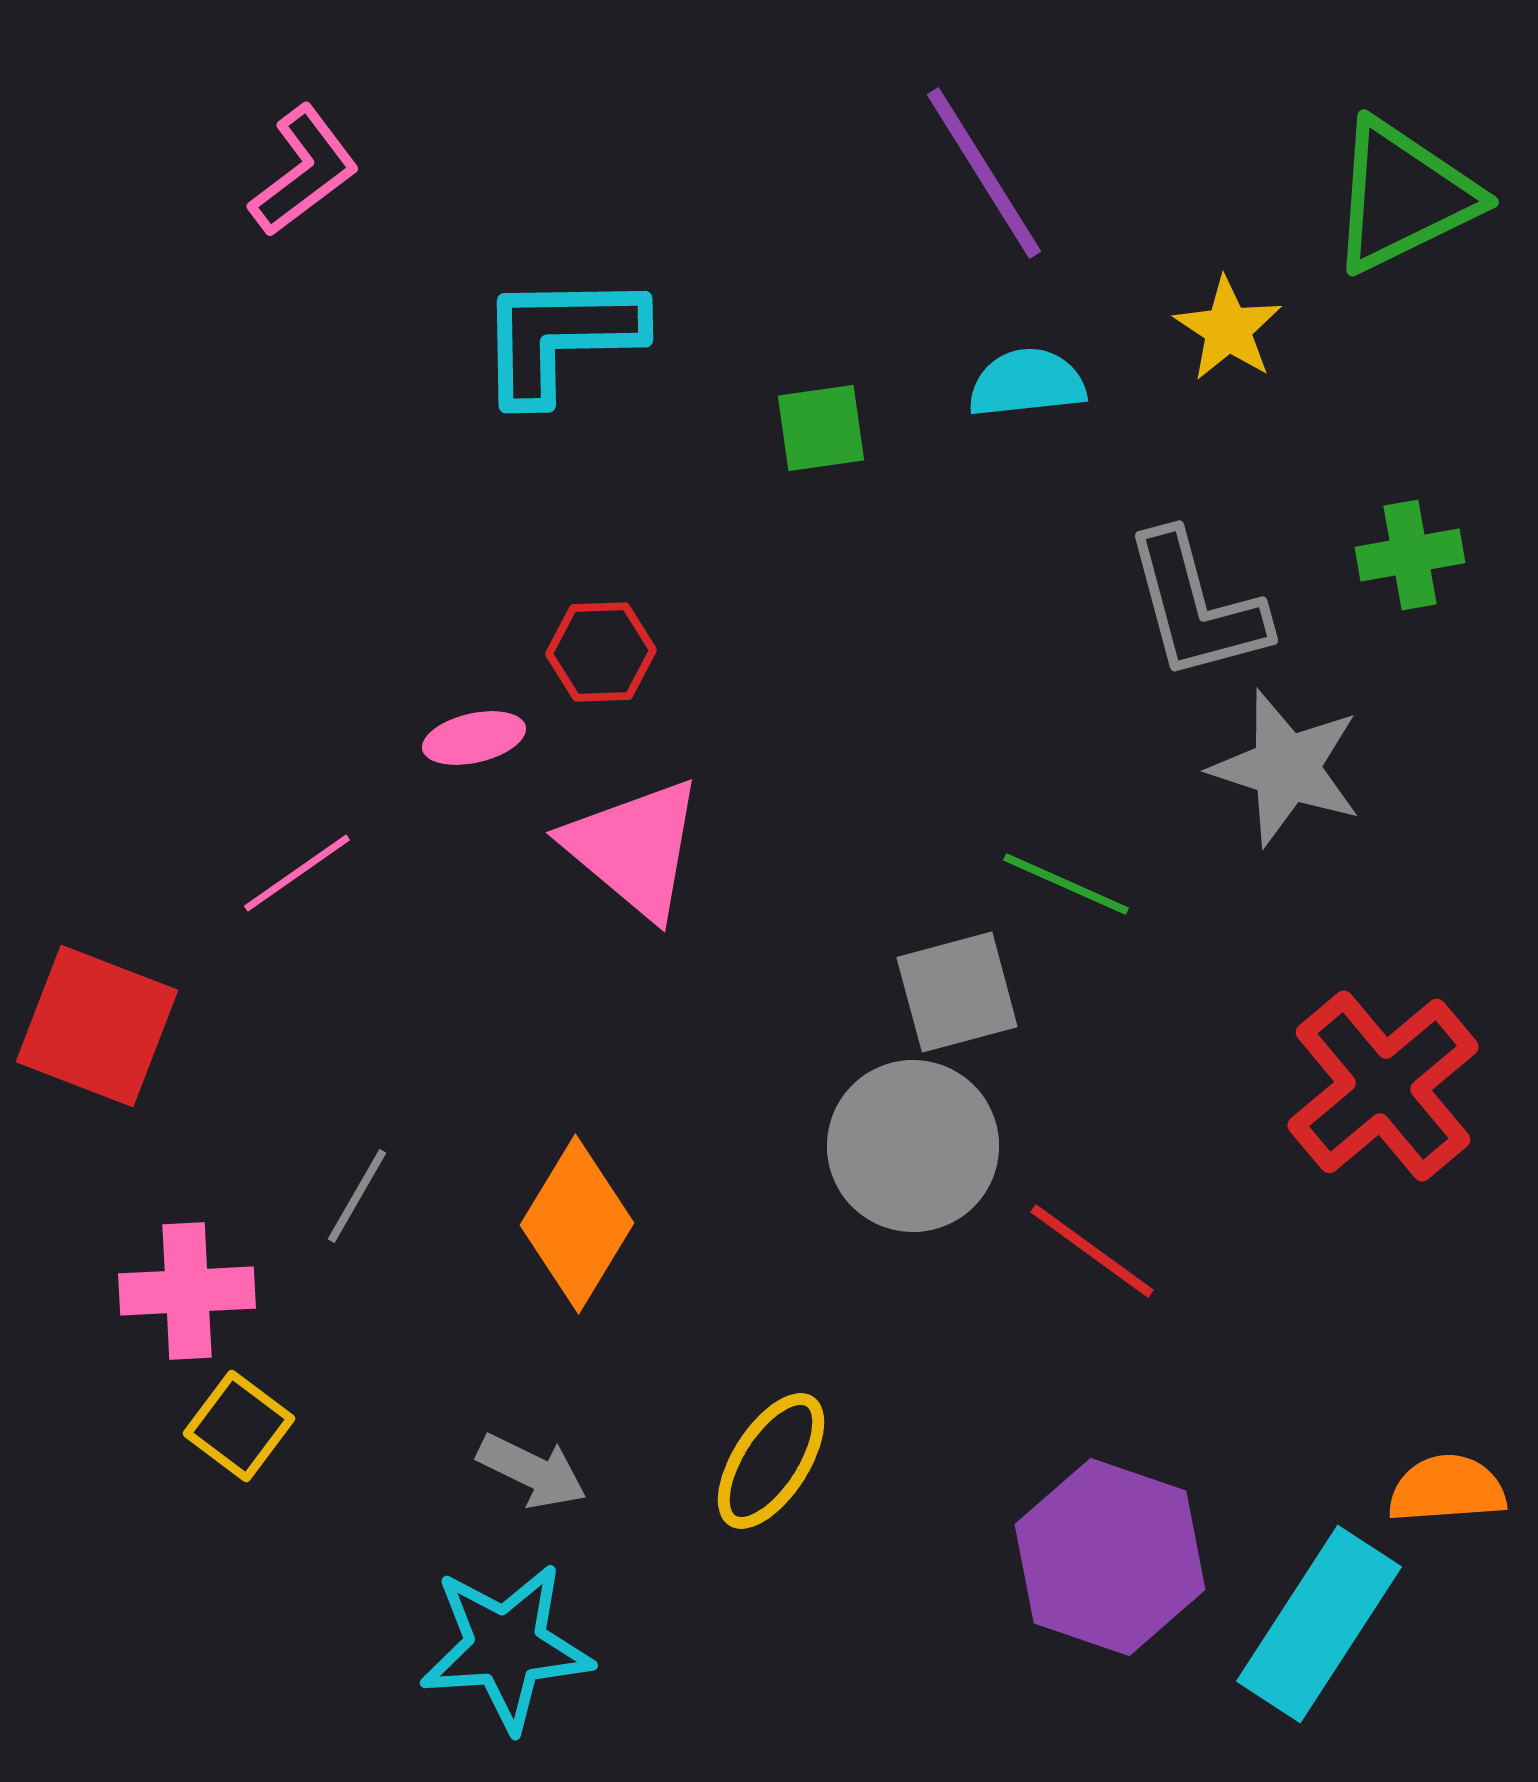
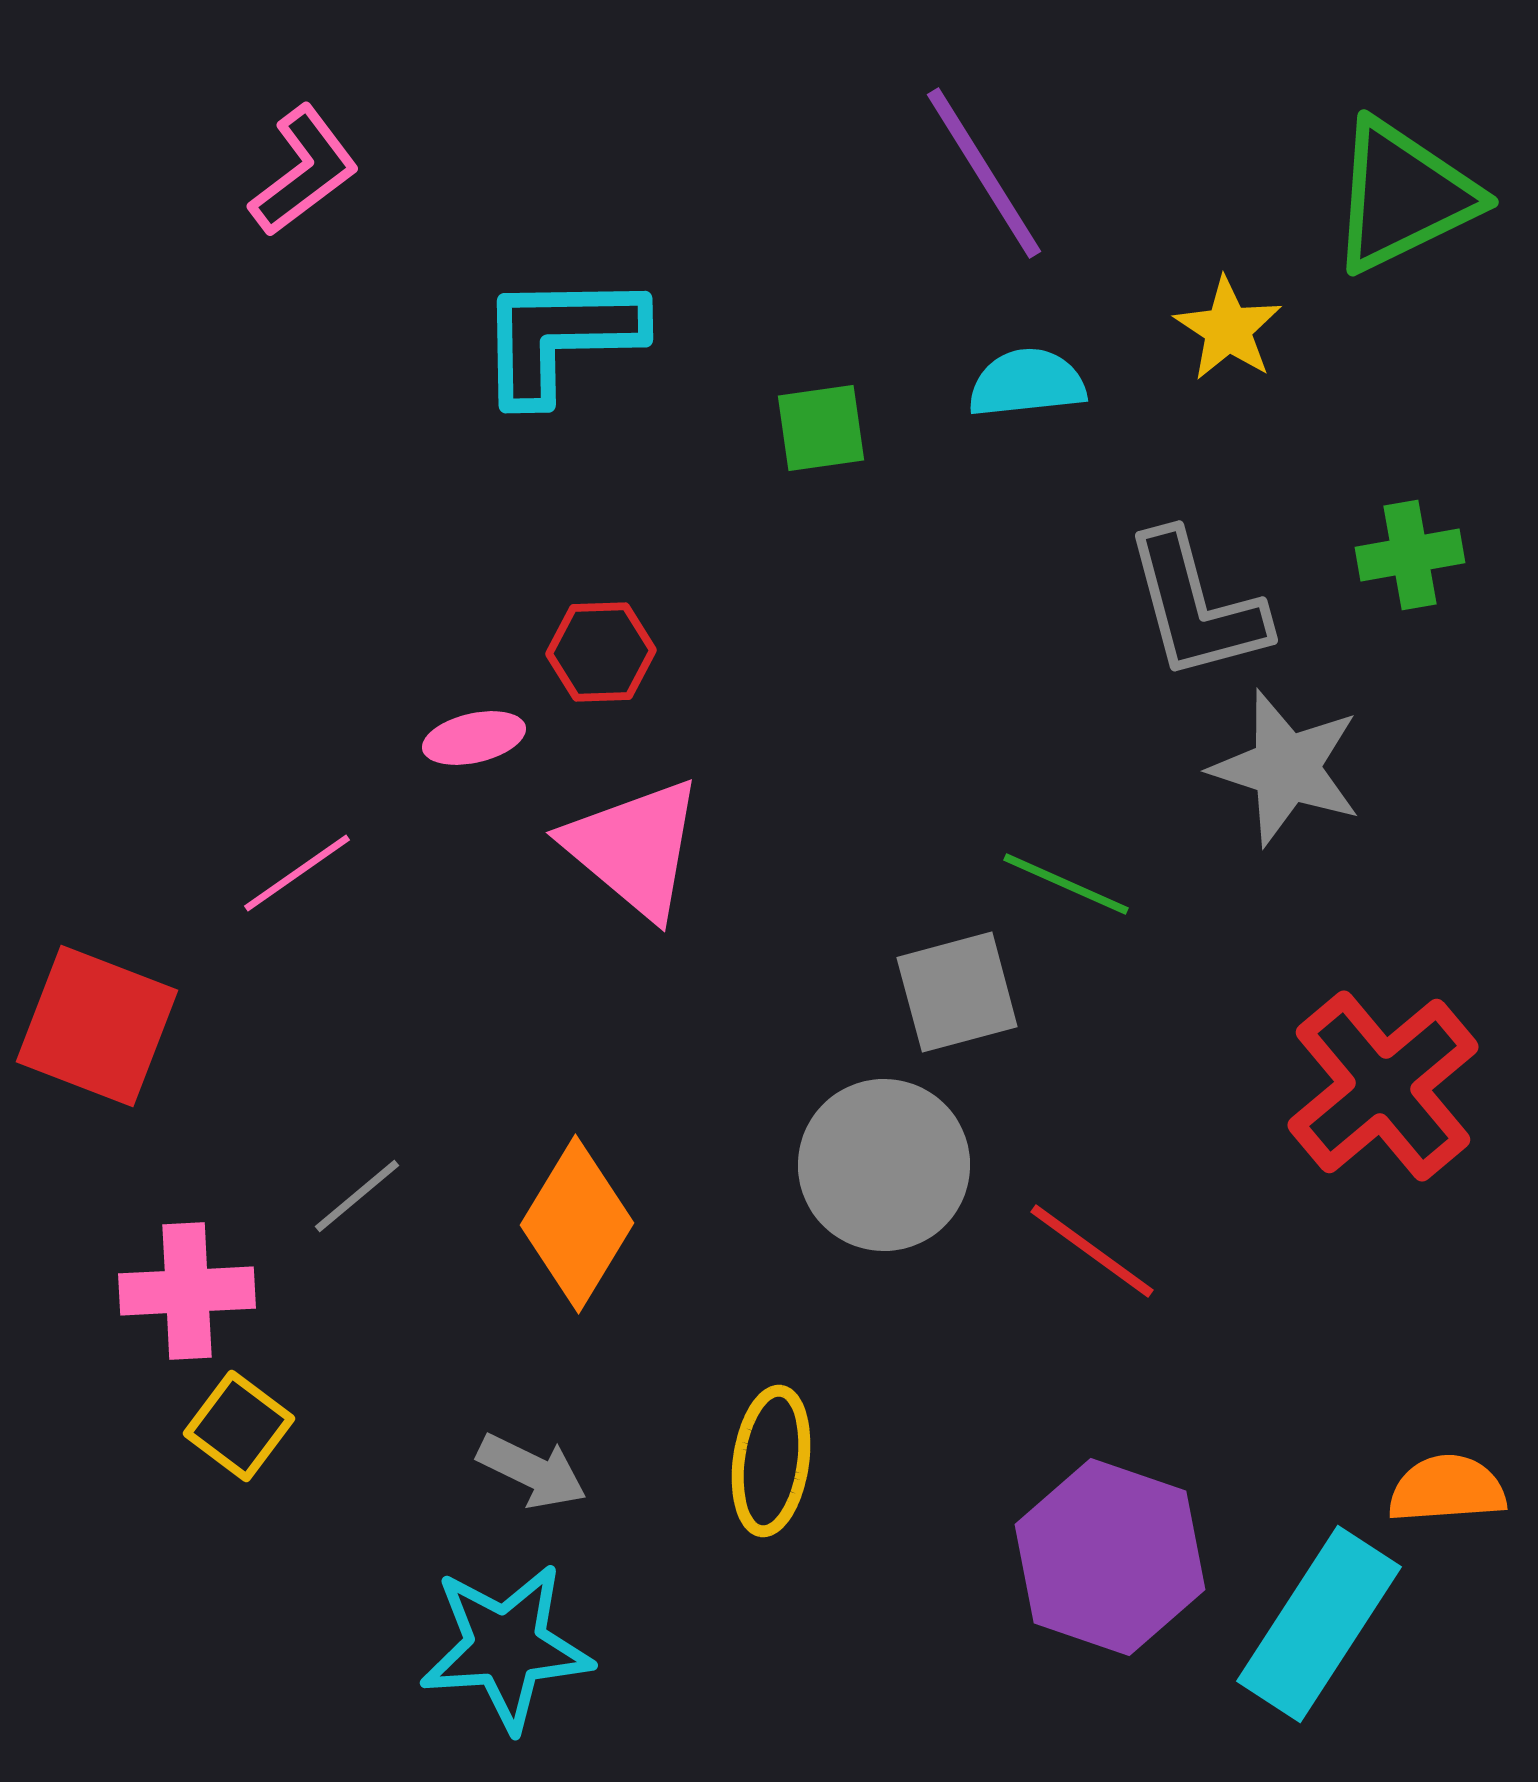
gray circle: moved 29 px left, 19 px down
gray line: rotated 20 degrees clockwise
yellow ellipse: rotated 25 degrees counterclockwise
